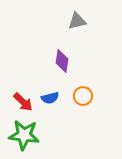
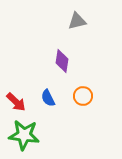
blue semicircle: moved 2 px left; rotated 78 degrees clockwise
red arrow: moved 7 px left
